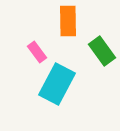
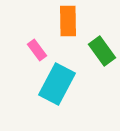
pink rectangle: moved 2 px up
